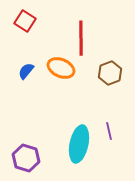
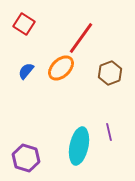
red square: moved 1 px left, 3 px down
red line: rotated 36 degrees clockwise
orange ellipse: rotated 68 degrees counterclockwise
purple line: moved 1 px down
cyan ellipse: moved 2 px down
